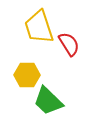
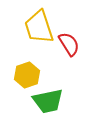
yellow hexagon: rotated 20 degrees counterclockwise
green trapezoid: rotated 56 degrees counterclockwise
